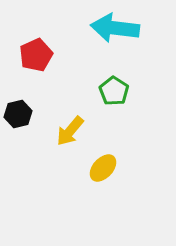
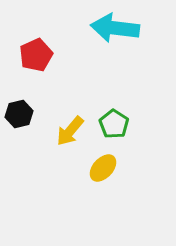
green pentagon: moved 33 px down
black hexagon: moved 1 px right
